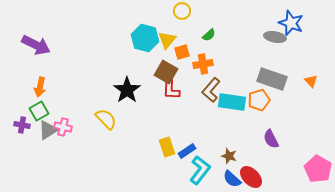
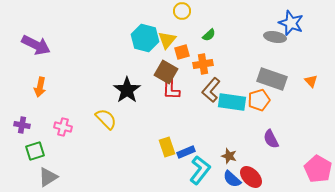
green square: moved 4 px left, 40 px down; rotated 12 degrees clockwise
gray triangle: moved 47 px down
blue rectangle: moved 1 px left, 1 px down; rotated 12 degrees clockwise
